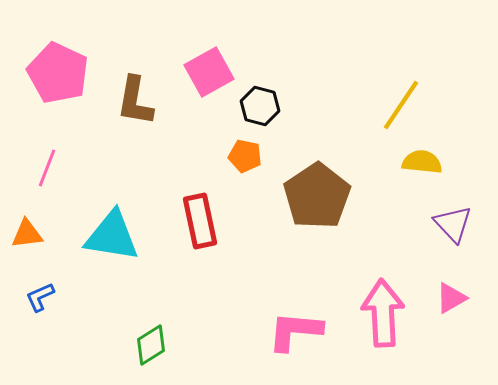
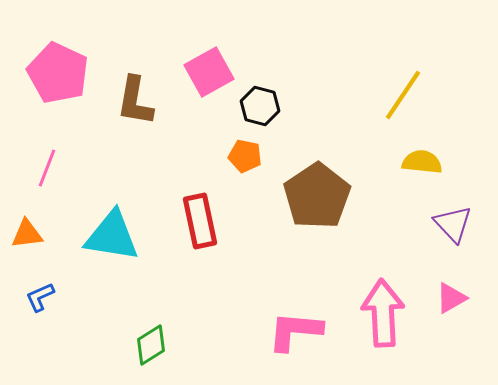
yellow line: moved 2 px right, 10 px up
